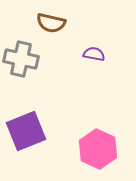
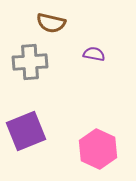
gray cross: moved 9 px right, 3 px down; rotated 16 degrees counterclockwise
